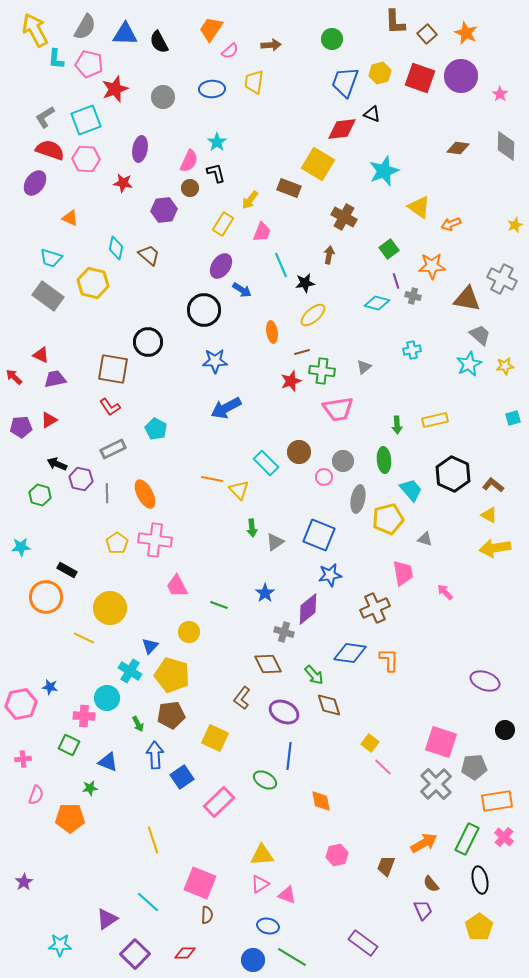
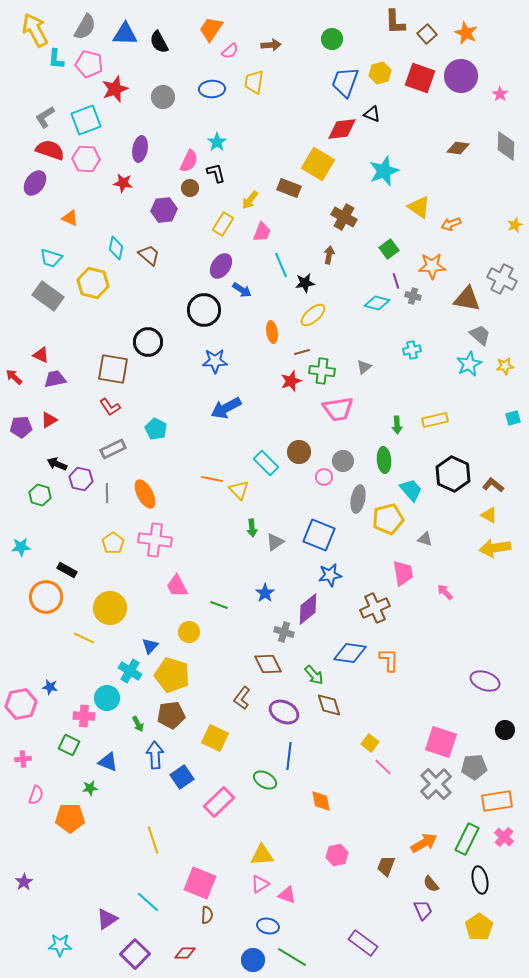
yellow pentagon at (117, 543): moved 4 px left
